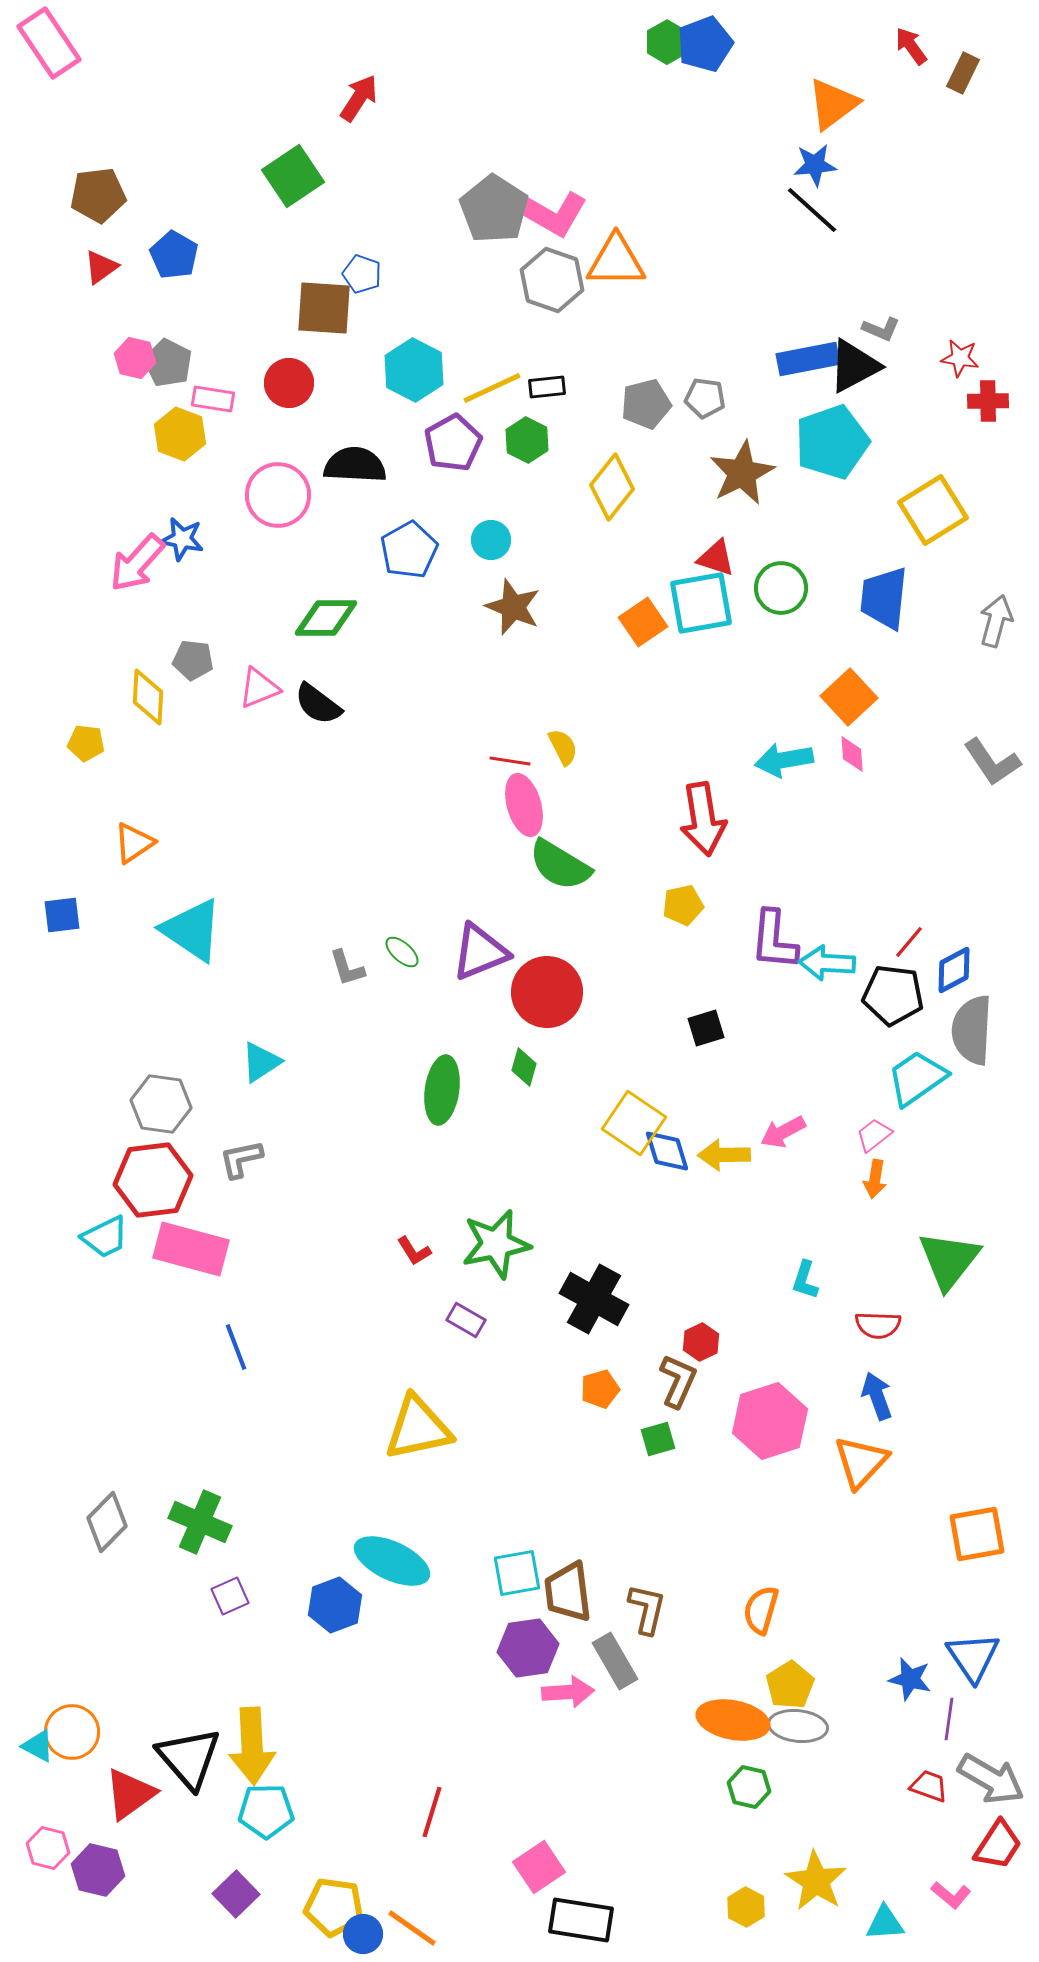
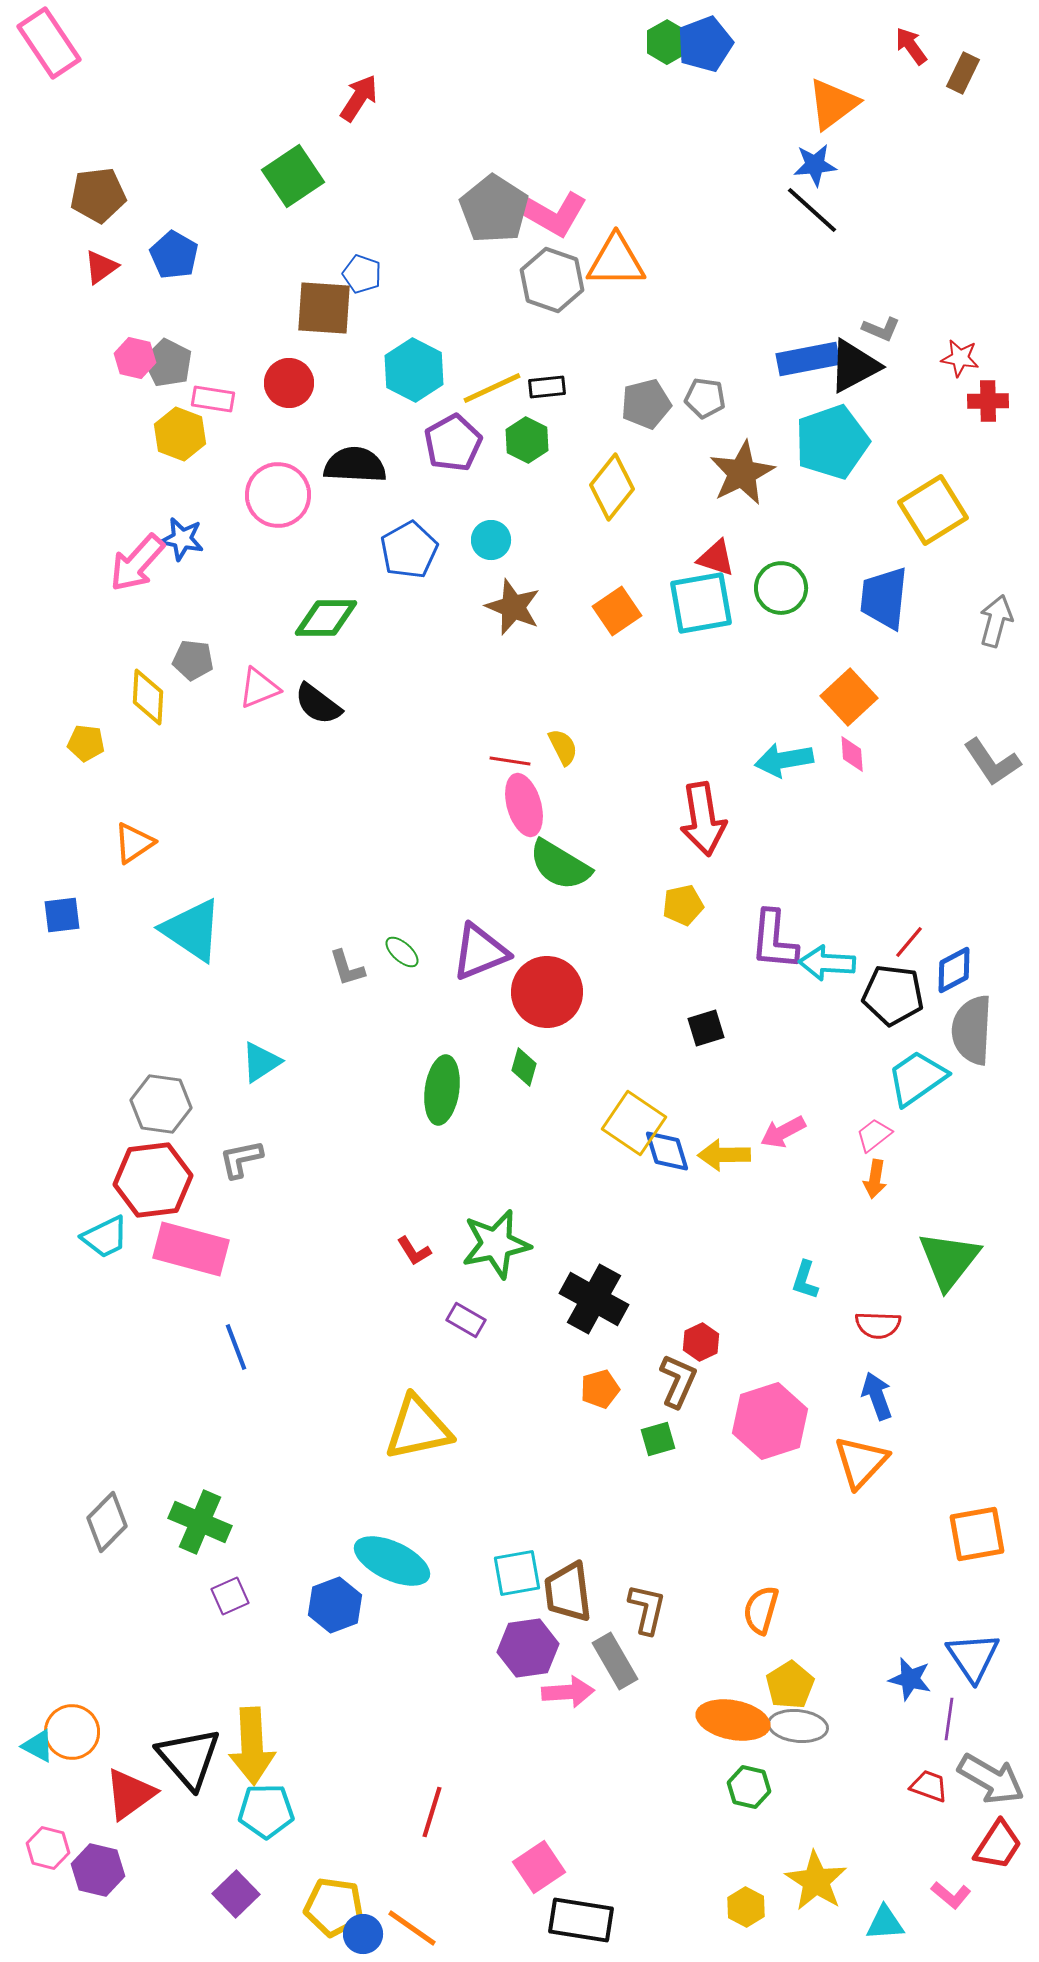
orange square at (643, 622): moved 26 px left, 11 px up
